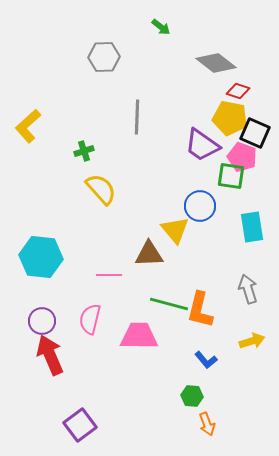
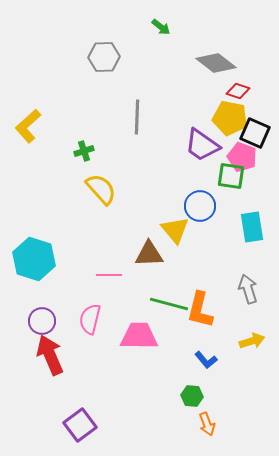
cyan hexagon: moved 7 px left, 2 px down; rotated 12 degrees clockwise
